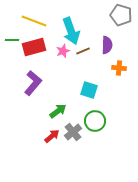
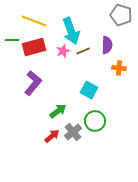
cyan square: rotated 12 degrees clockwise
